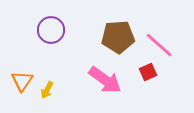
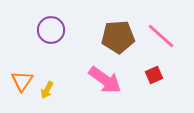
pink line: moved 2 px right, 9 px up
red square: moved 6 px right, 3 px down
